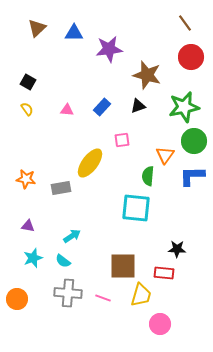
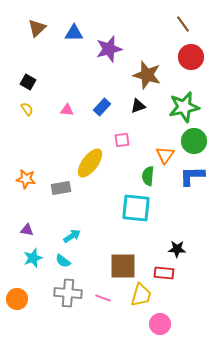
brown line: moved 2 px left, 1 px down
purple star: rotated 8 degrees counterclockwise
purple triangle: moved 1 px left, 4 px down
